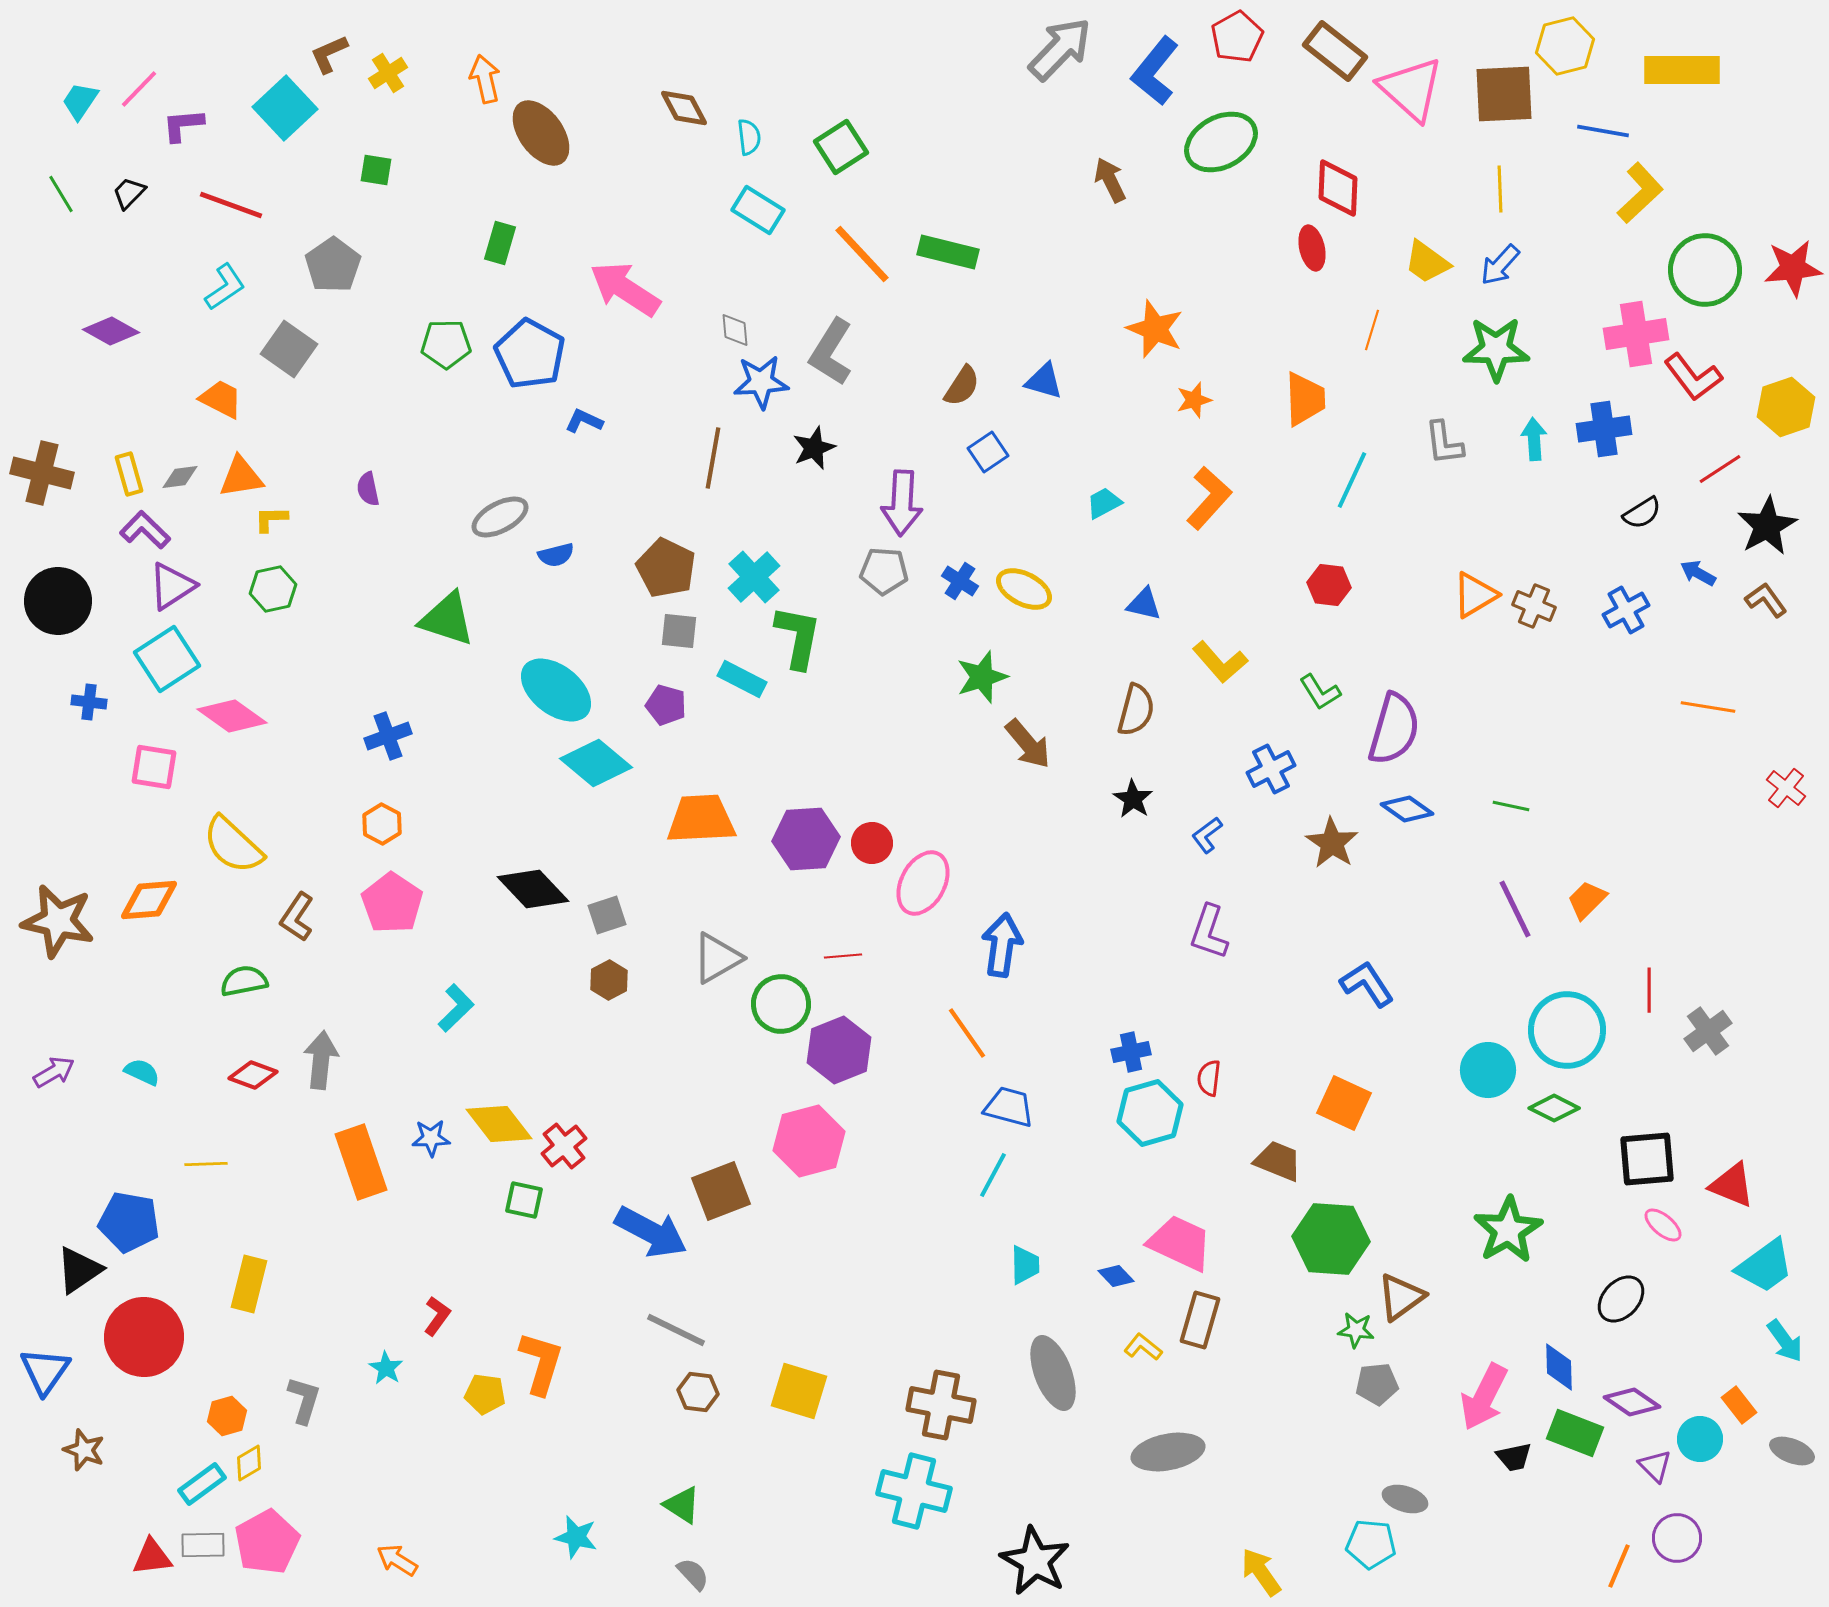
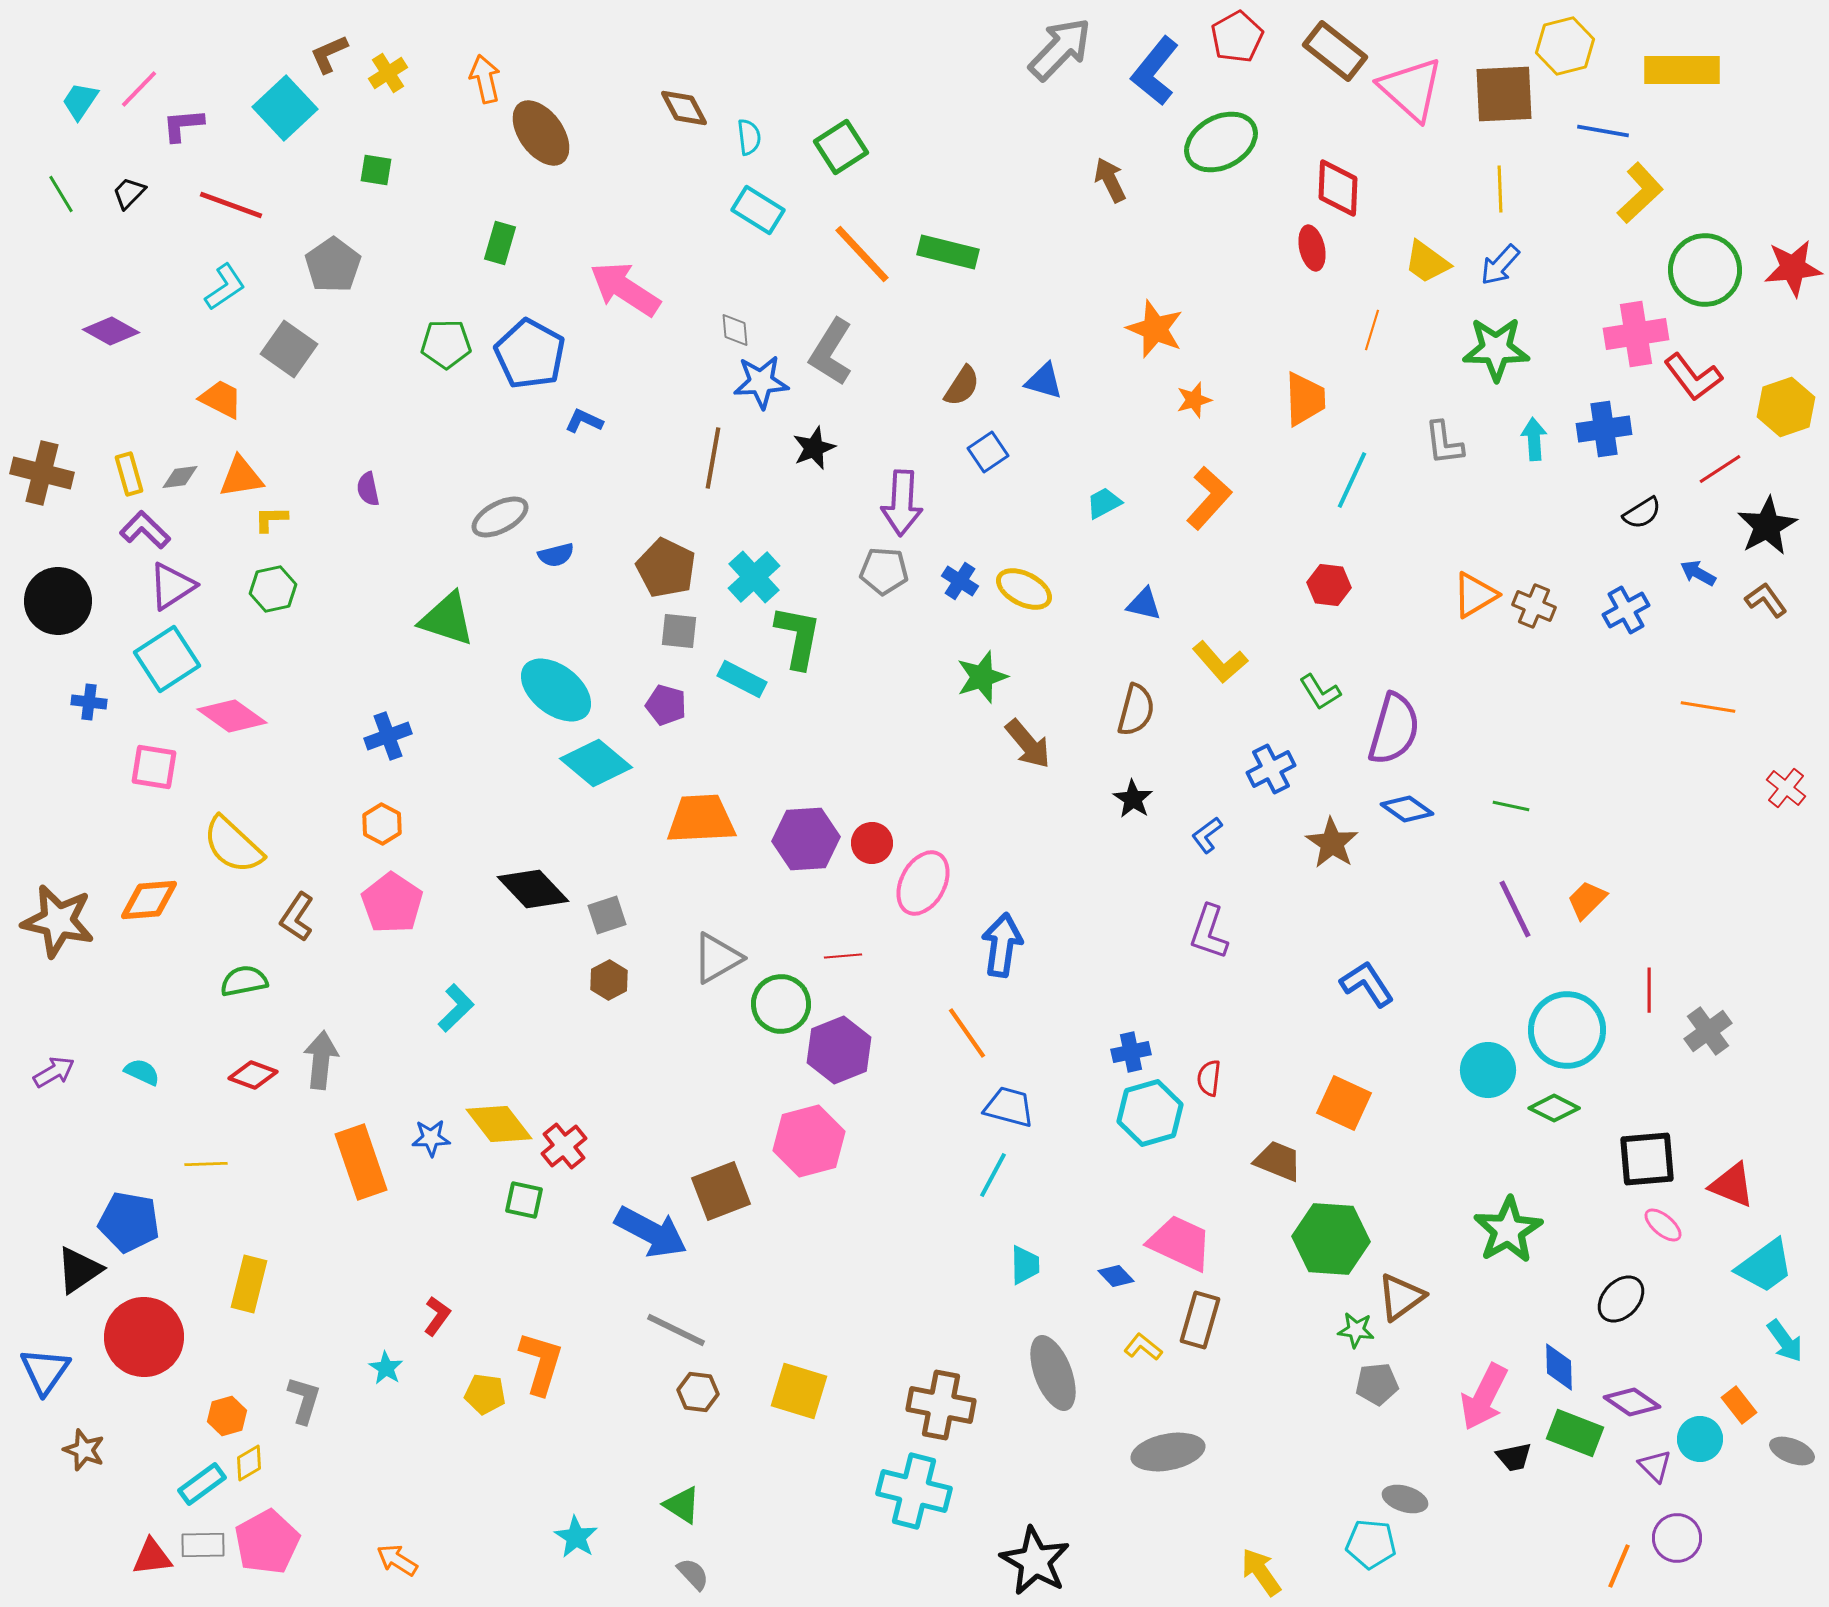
cyan star at (576, 1537): rotated 18 degrees clockwise
